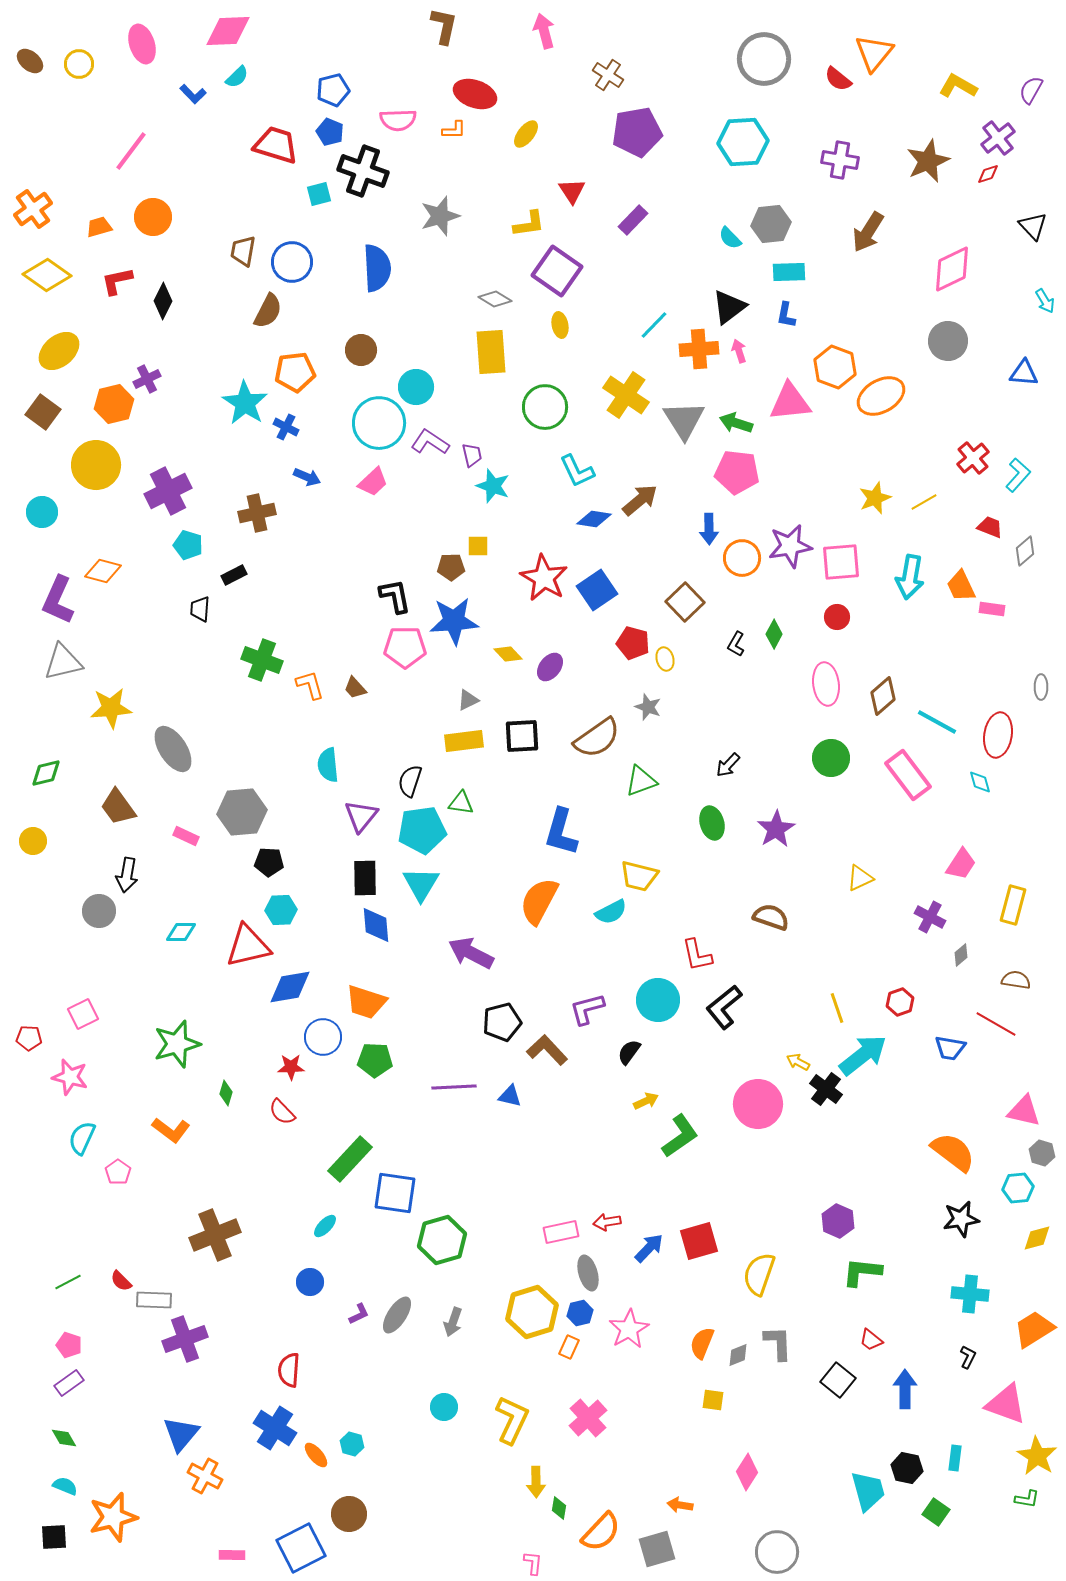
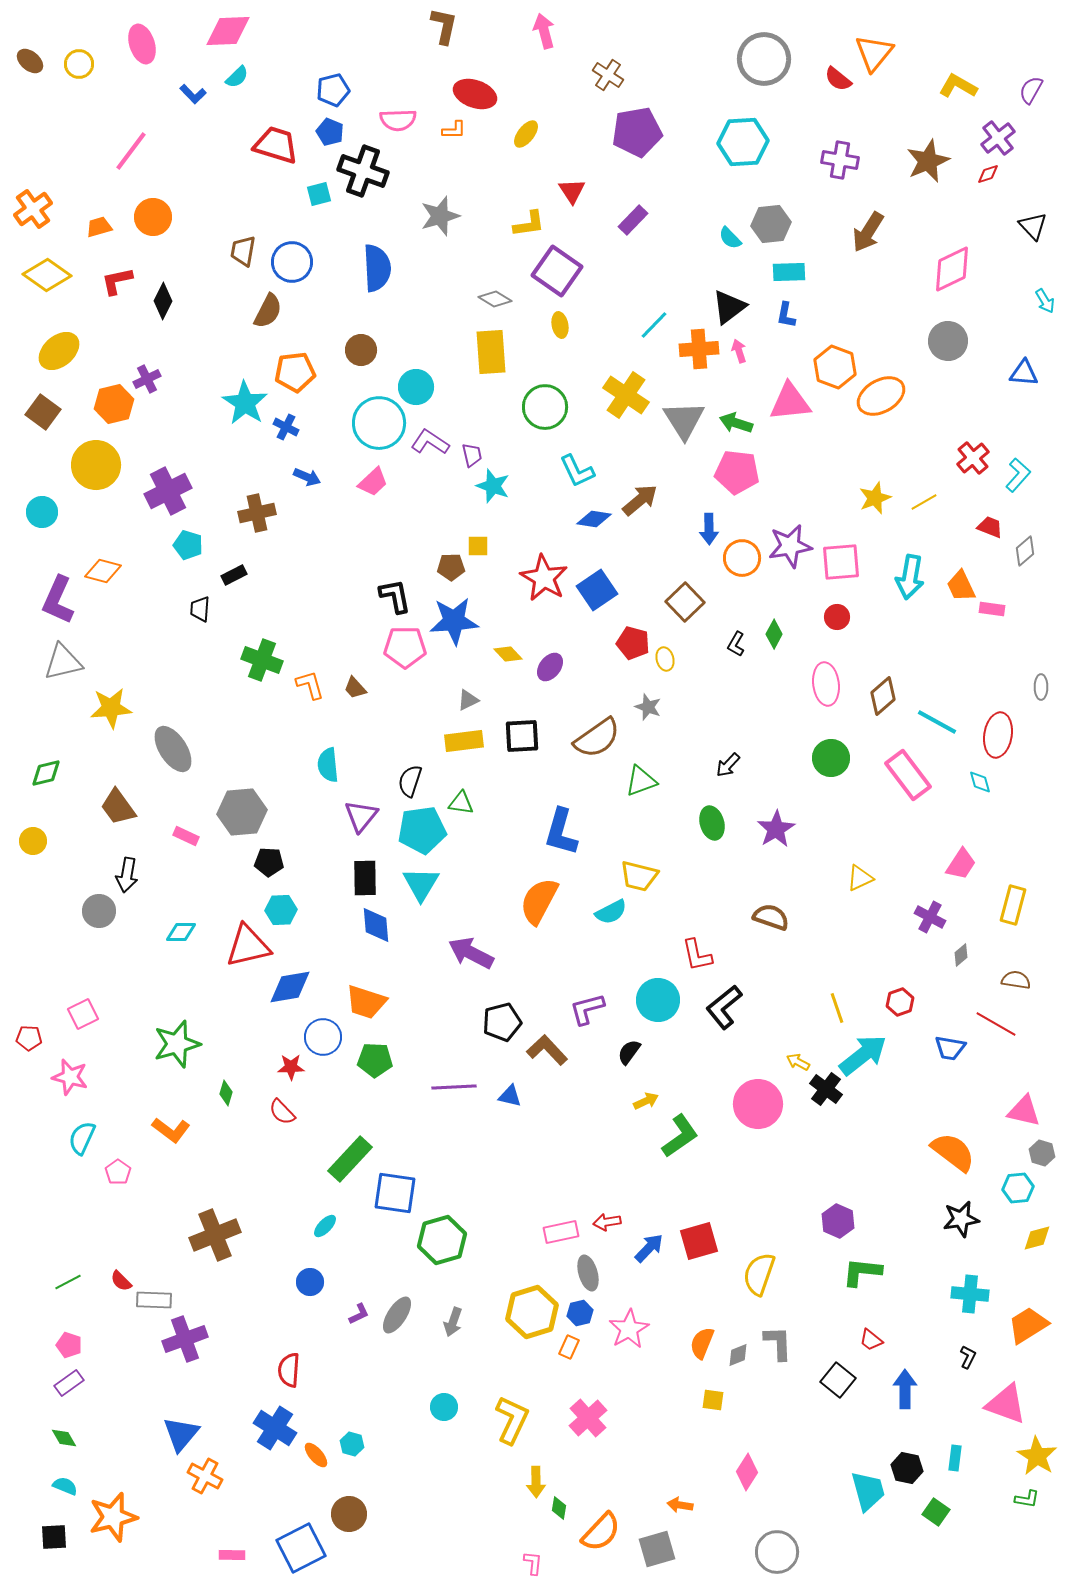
orange trapezoid at (1034, 1329): moved 6 px left, 4 px up
